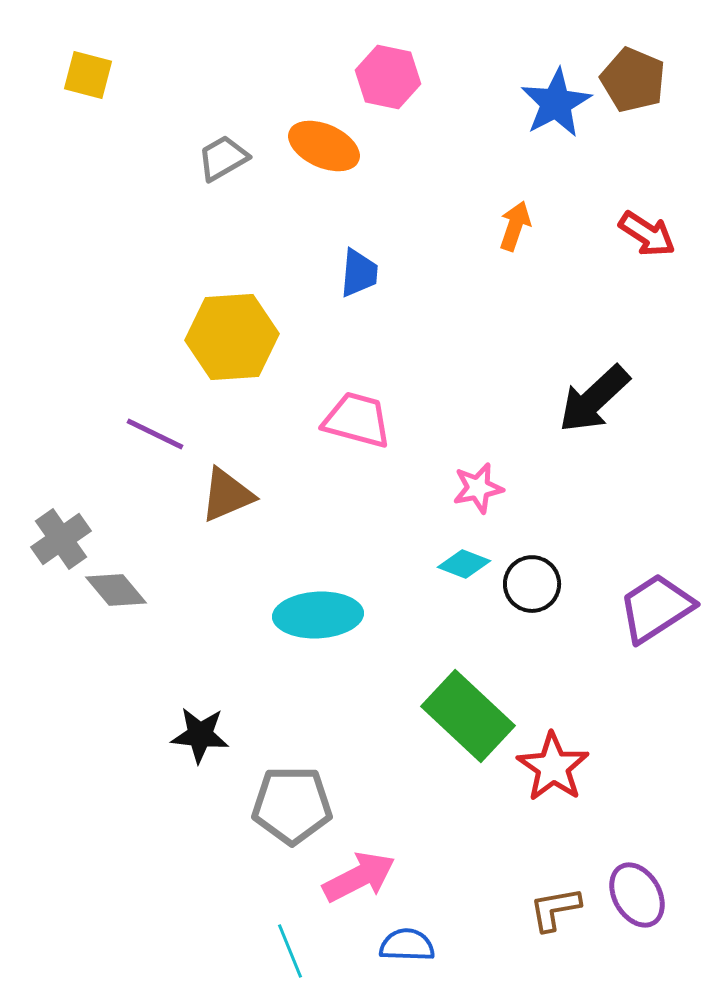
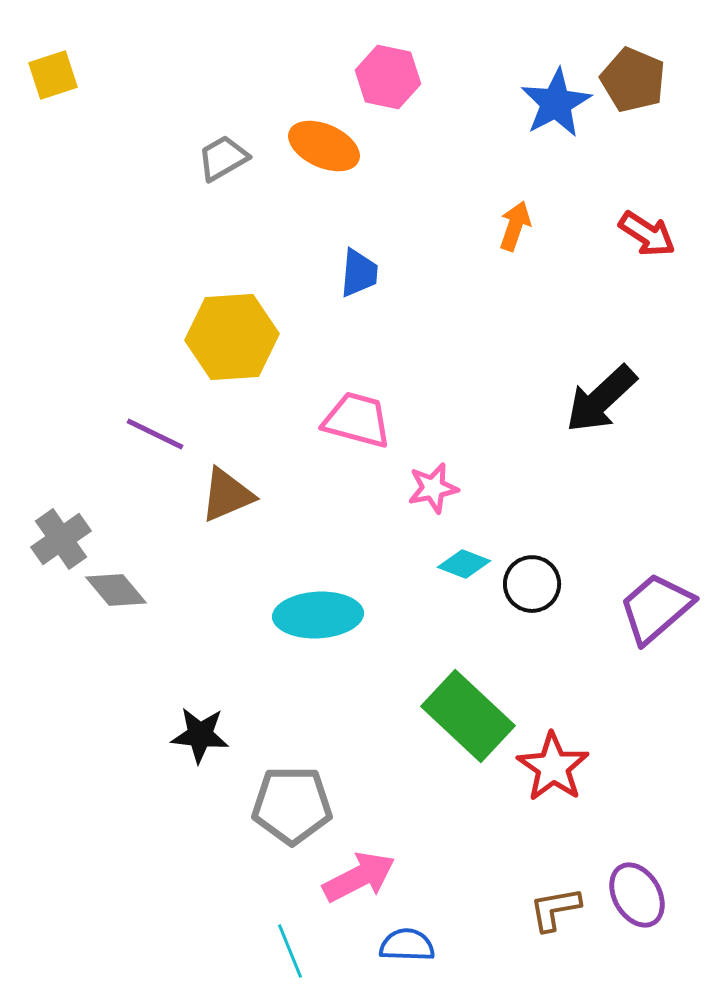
yellow square: moved 35 px left; rotated 33 degrees counterclockwise
black arrow: moved 7 px right
pink star: moved 45 px left
purple trapezoid: rotated 8 degrees counterclockwise
